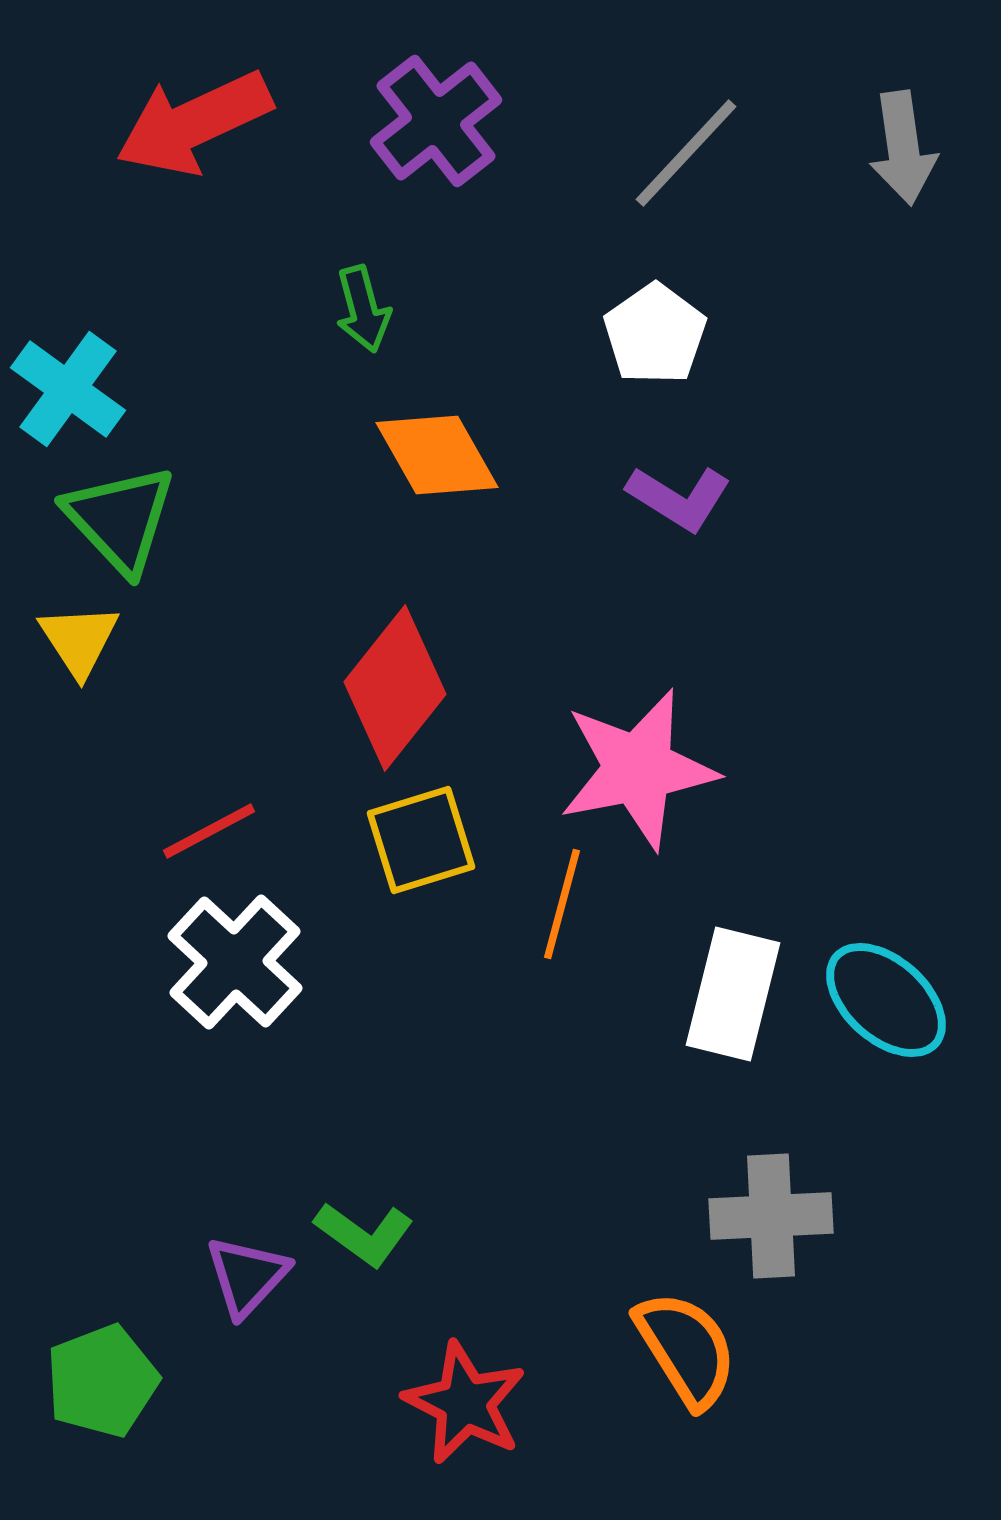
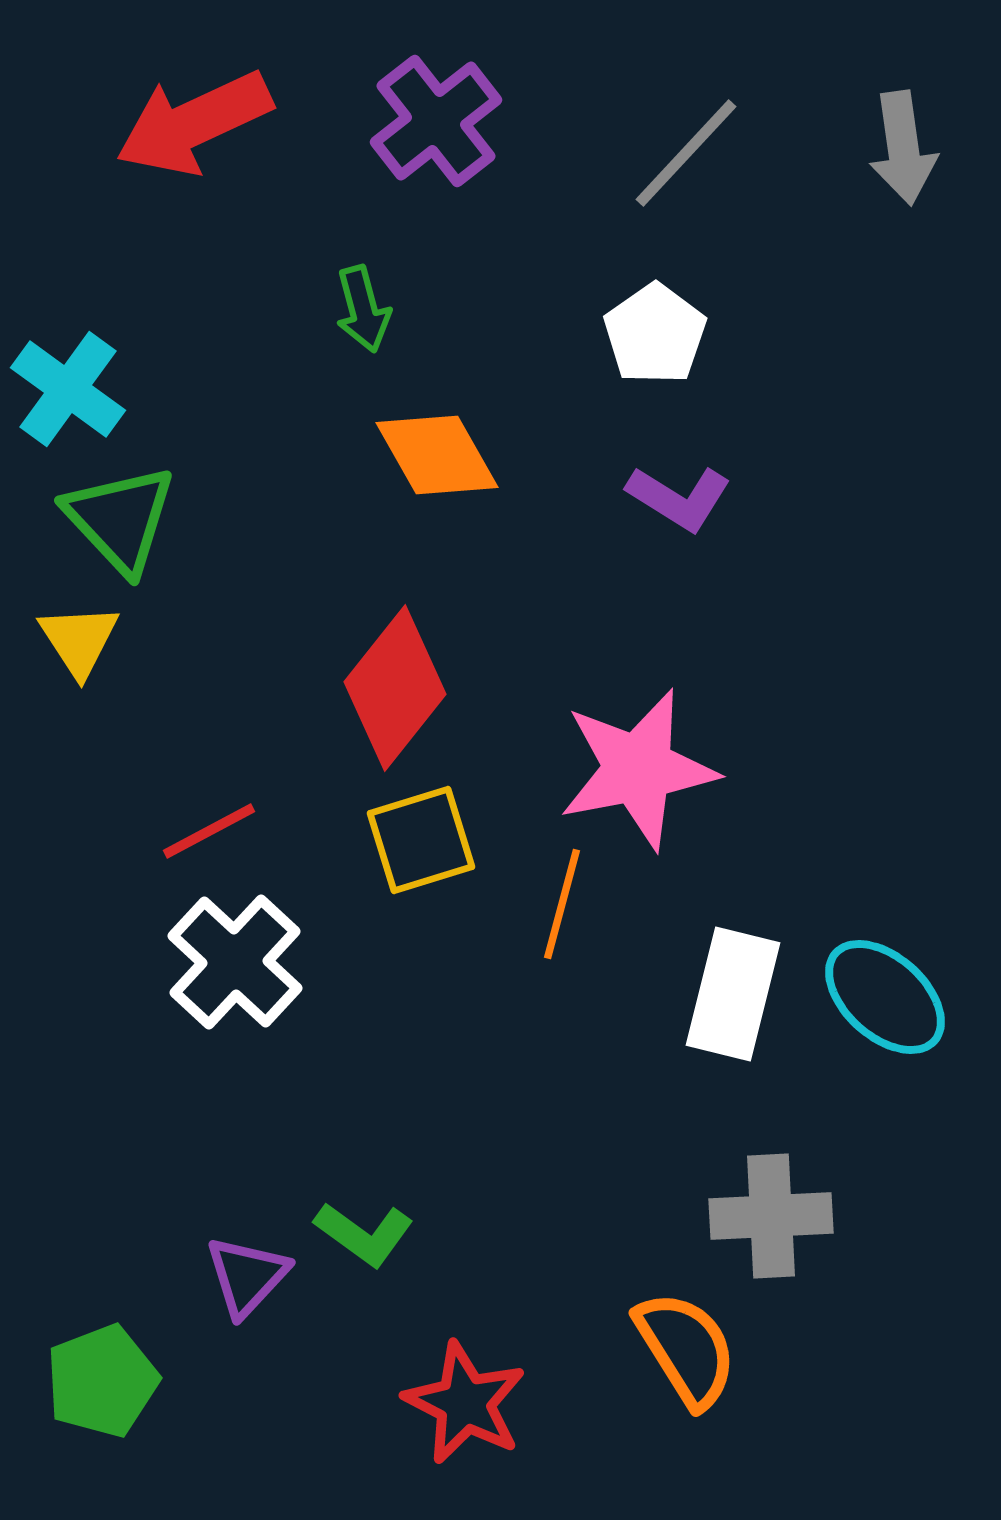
cyan ellipse: moved 1 px left, 3 px up
